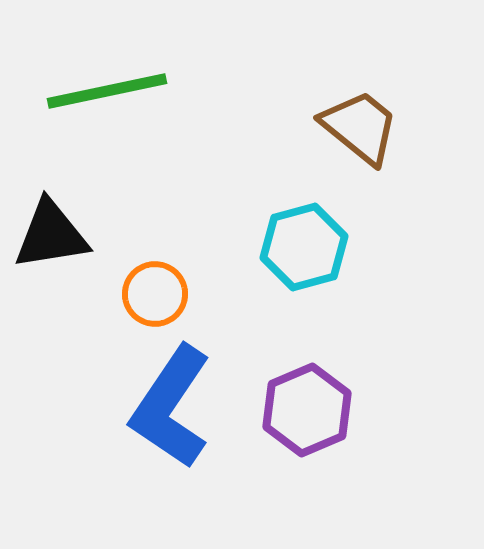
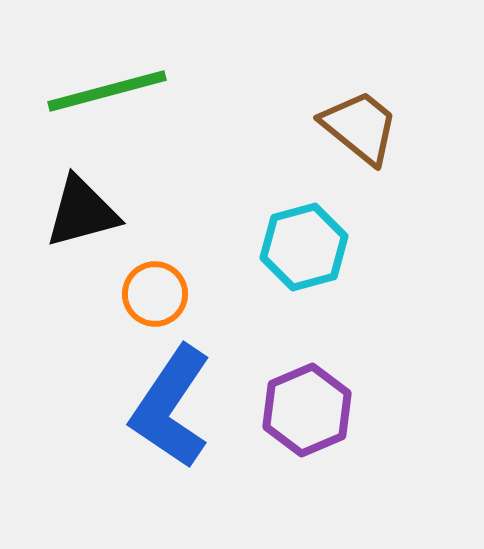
green line: rotated 3 degrees counterclockwise
black triangle: moved 31 px right, 23 px up; rotated 6 degrees counterclockwise
